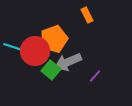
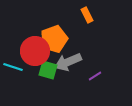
cyan line: moved 20 px down
green square: moved 3 px left; rotated 24 degrees counterclockwise
purple line: rotated 16 degrees clockwise
